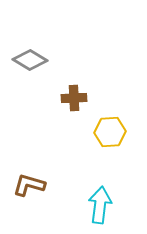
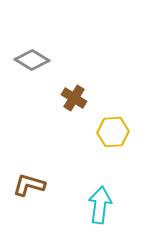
gray diamond: moved 2 px right
brown cross: rotated 35 degrees clockwise
yellow hexagon: moved 3 px right
